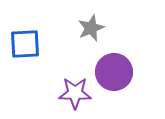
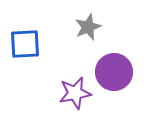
gray star: moved 3 px left, 1 px up
purple star: rotated 12 degrees counterclockwise
